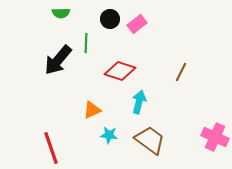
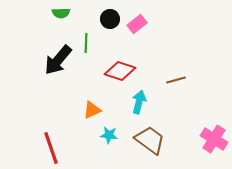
brown line: moved 5 px left, 8 px down; rotated 48 degrees clockwise
pink cross: moved 1 px left, 2 px down; rotated 8 degrees clockwise
